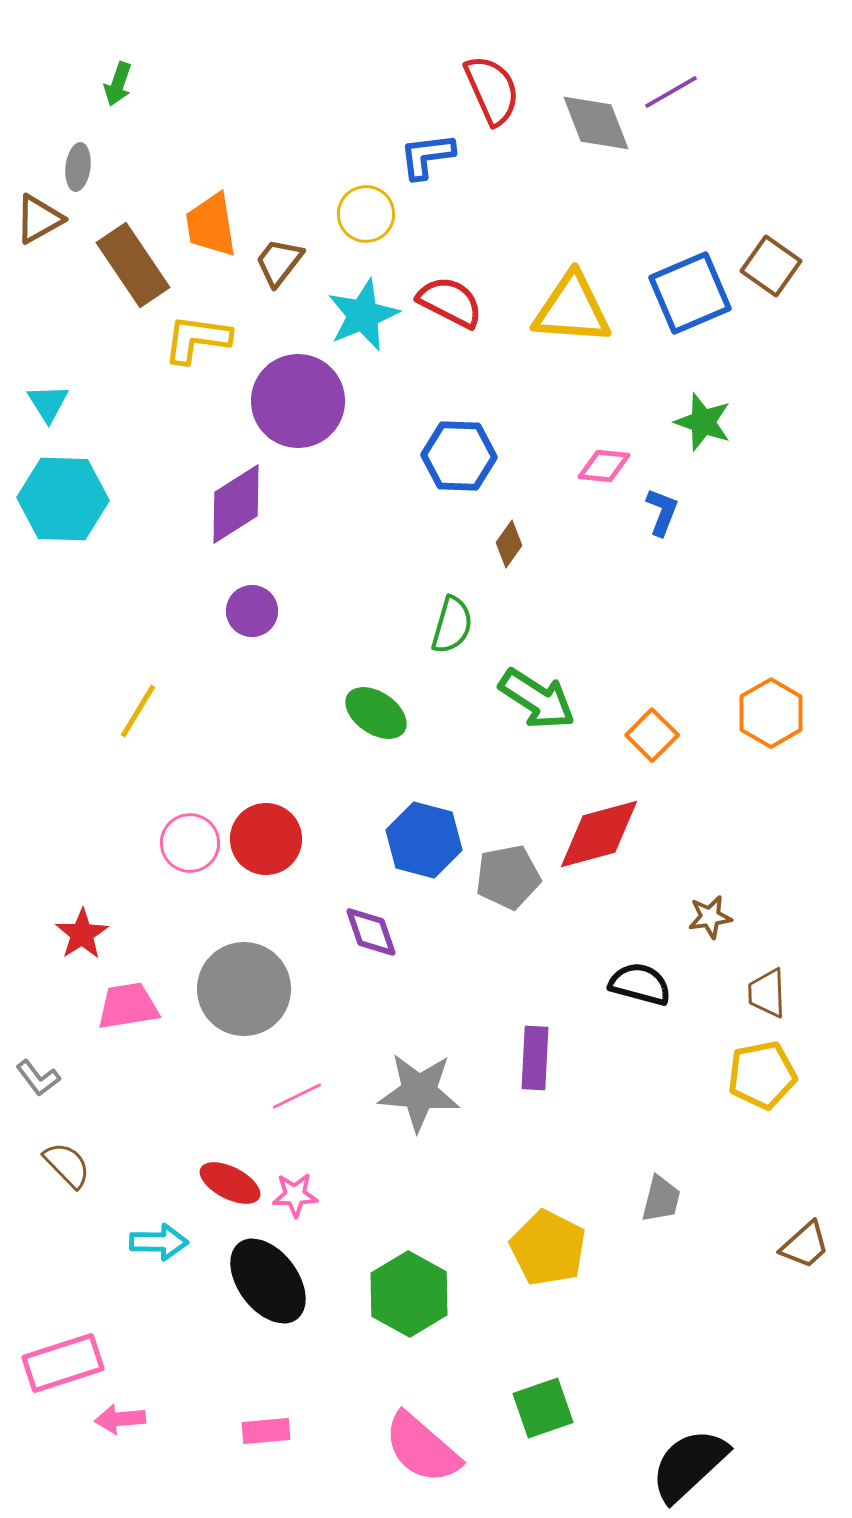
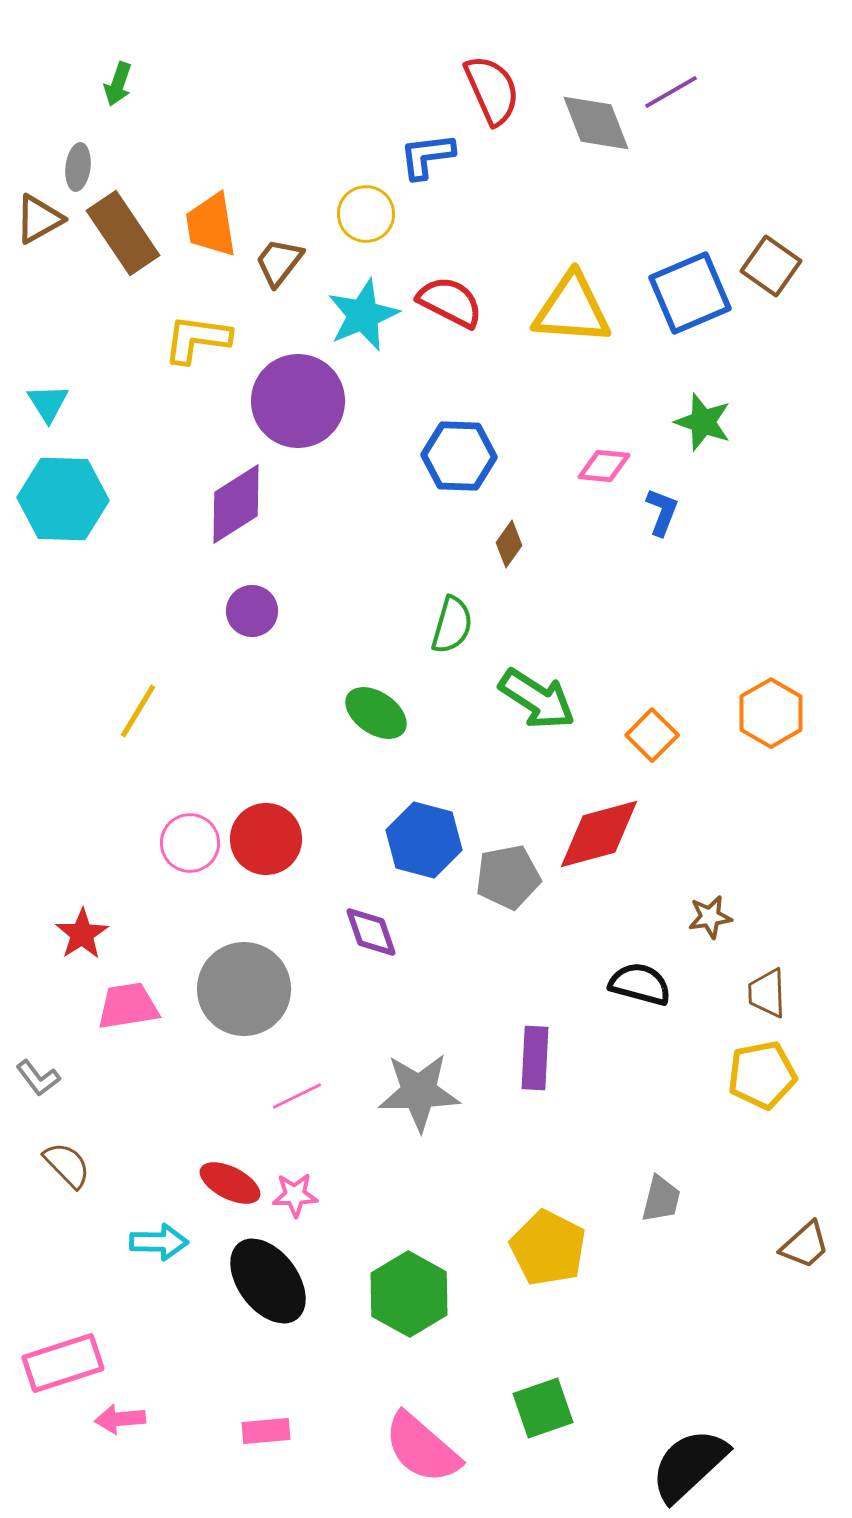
brown rectangle at (133, 265): moved 10 px left, 32 px up
gray star at (419, 1092): rotated 6 degrees counterclockwise
